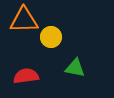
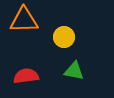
yellow circle: moved 13 px right
green triangle: moved 1 px left, 3 px down
